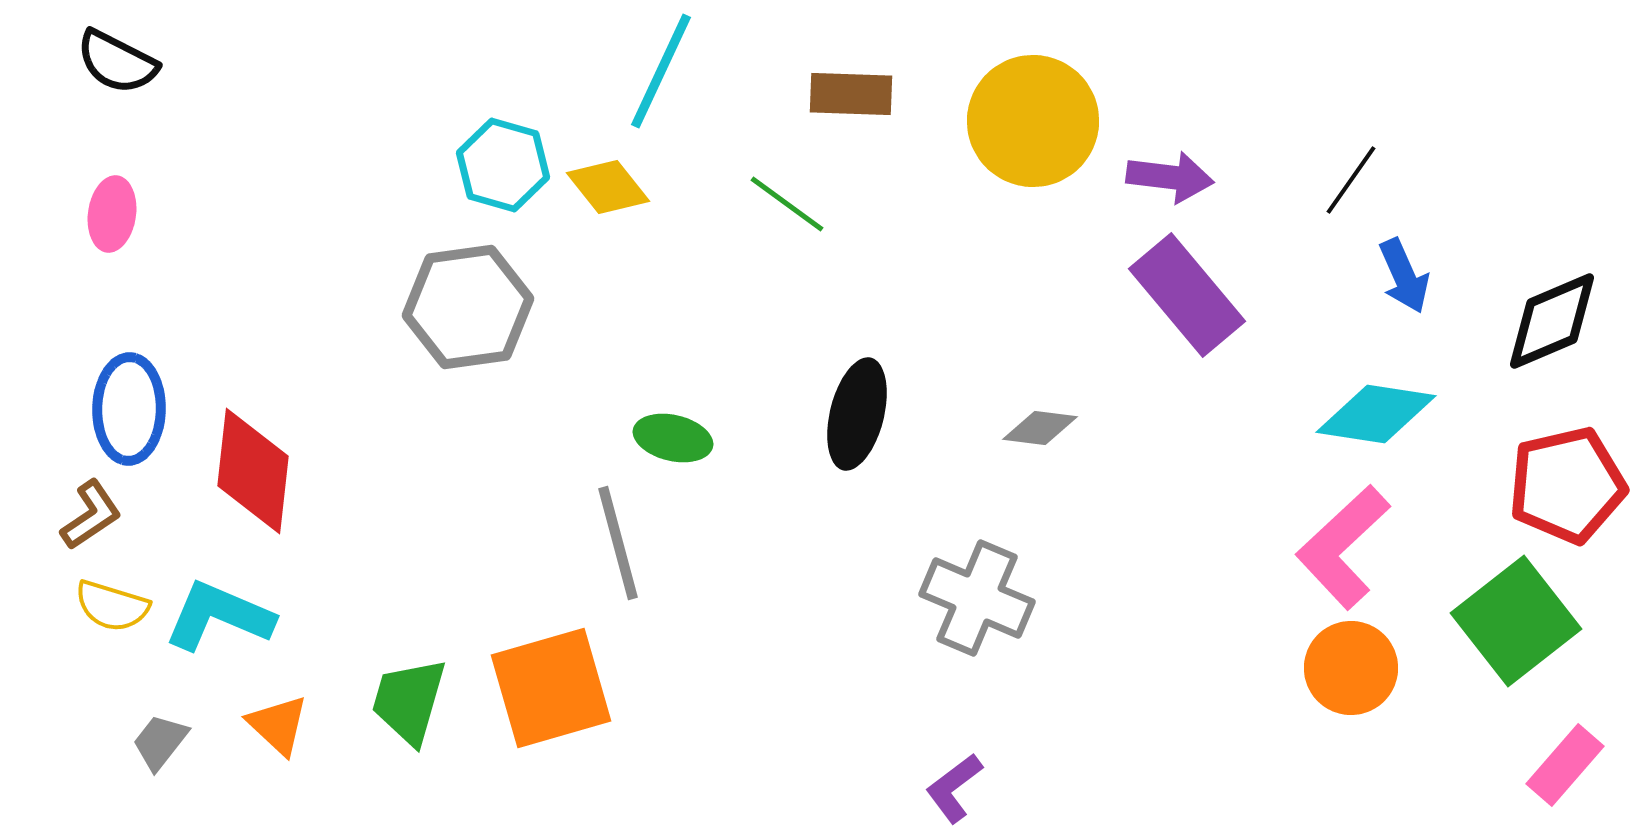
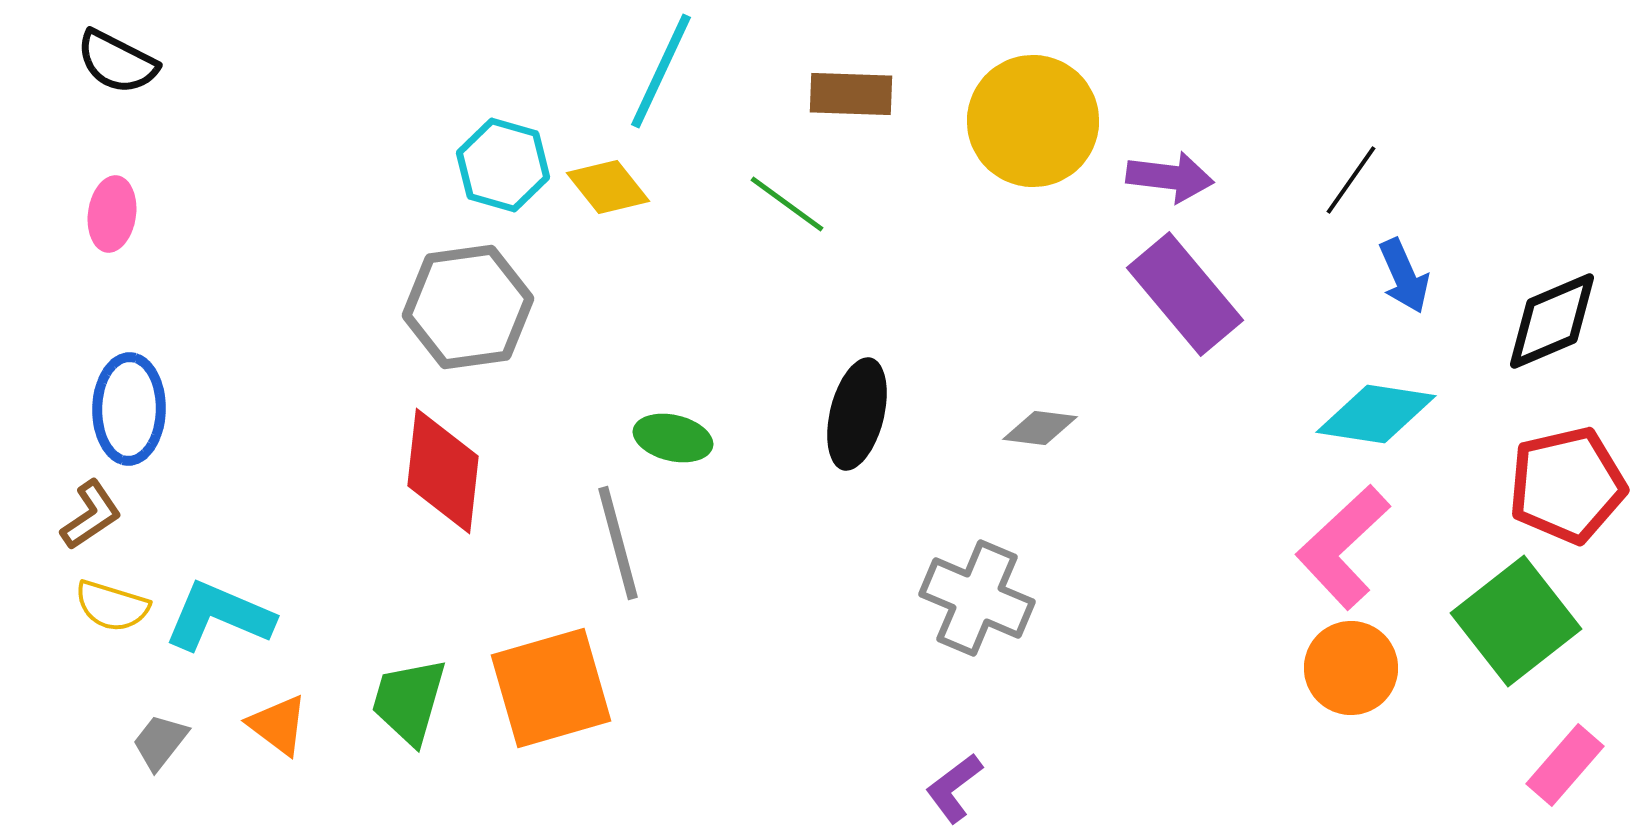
purple rectangle: moved 2 px left, 1 px up
red diamond: moved 190 px right
orange triangle: rotated 6 degrees counterclockwise
